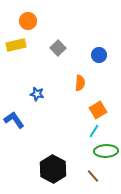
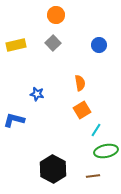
orange circle: moved 28 px right, 6 px up
gray square: moved 5 px left, 5 px up
blue circle: moved 10 px up
orange semicircle: rotated 14 degrees counterclockwise
orange square: moved 16 px left
blue L-shape: rotated 40 degrees counterclockwise
cyan line: moved 2 px right, 1 px up
green ellipse: rotated 10 degrees counterclockwise
brown line: rotated 56 degrees counterclockwise
